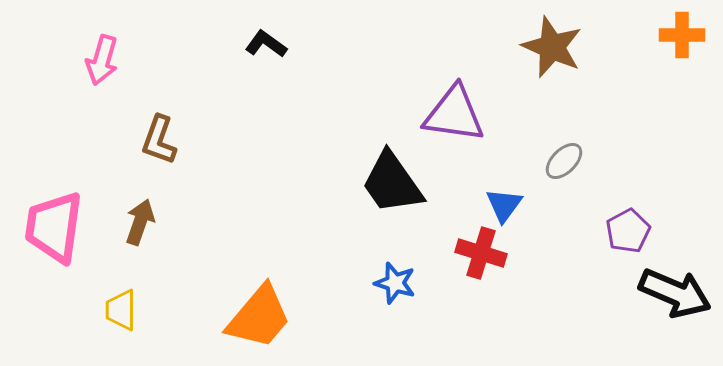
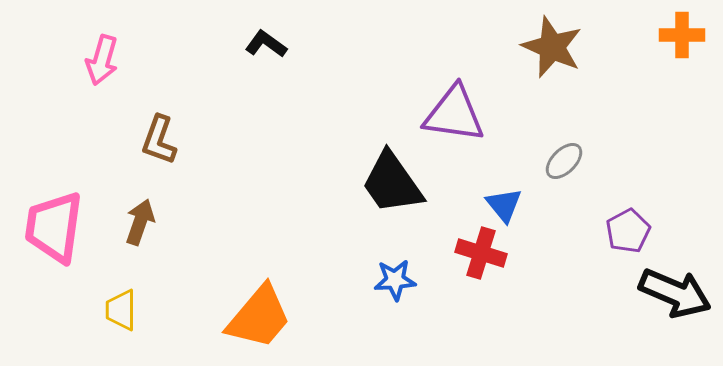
blue triangle: rotated 15 degrees counterclockwise
blue star: moved 3 px up; rotated 21 degrees counterclockwise
